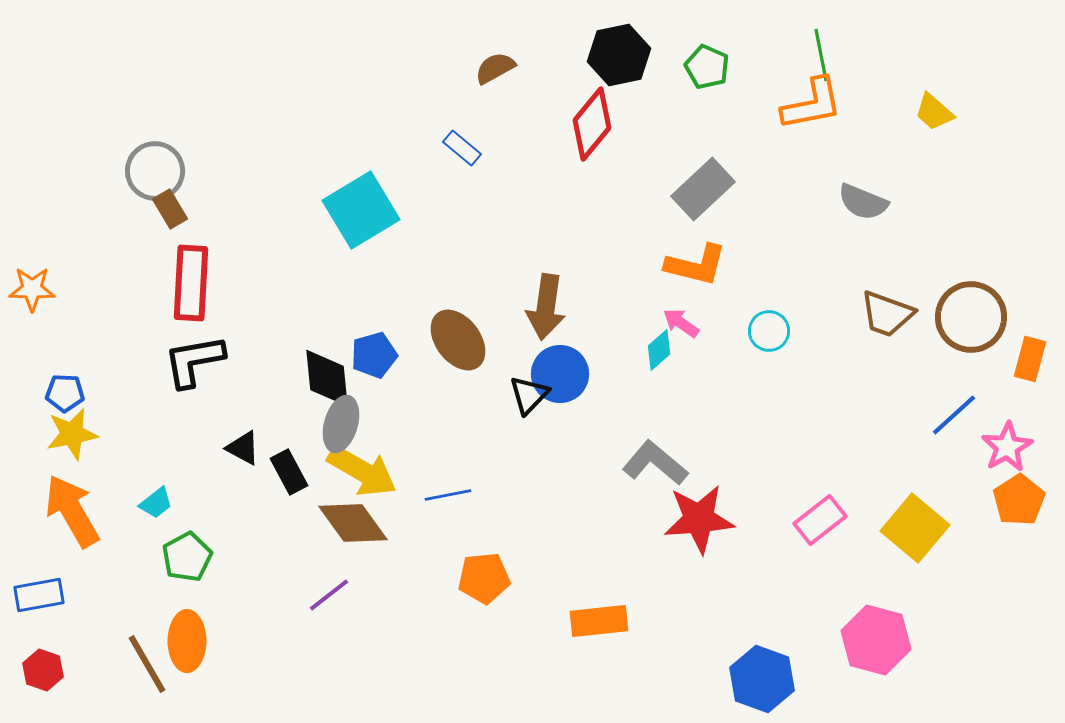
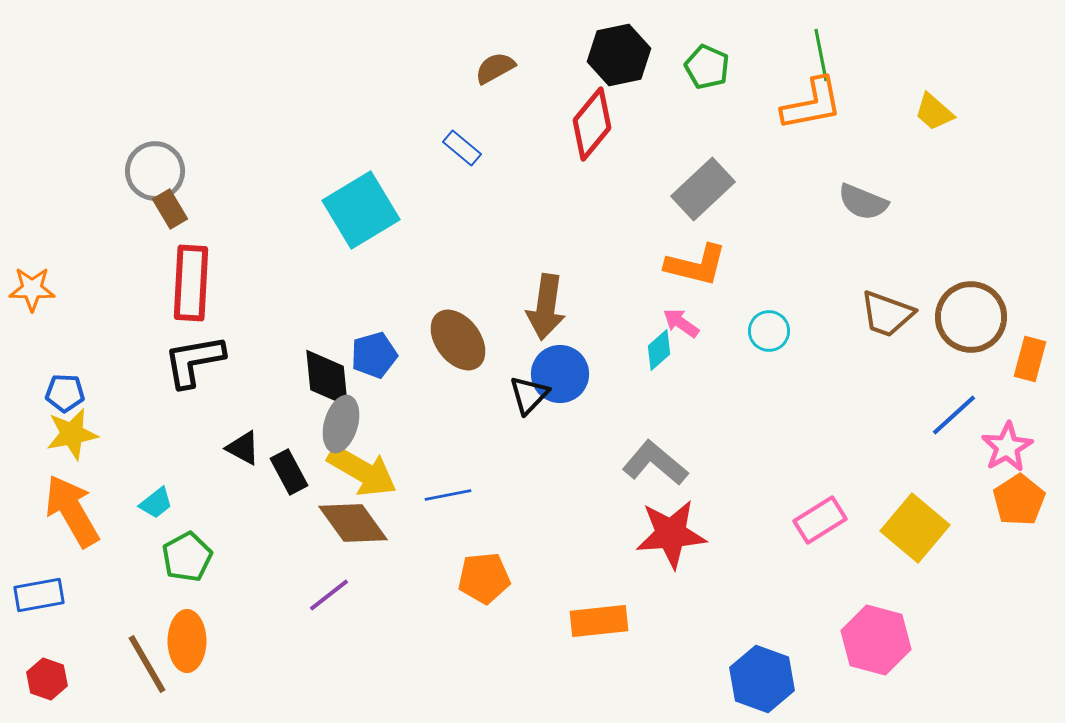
red star at (699, 519): moved 28 px left, 15 px down
pink rectangle at (820, 520): rotated 6 degrees clockwise
red hexagon at (43, 670): moved 4 px right, 9 px down
